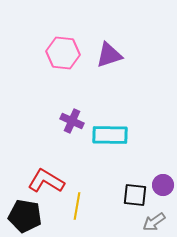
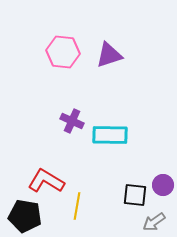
pink hexagon: moved 1 px up
